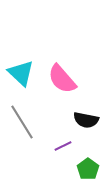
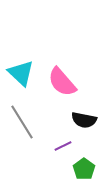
pink semicircle: moved 3 px down
black semicircle: moved 2 px left
green pentagon: moved 4 px left
